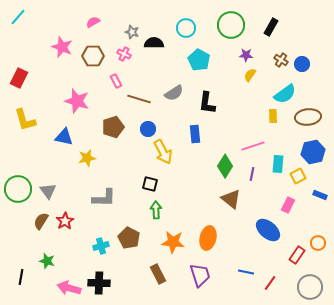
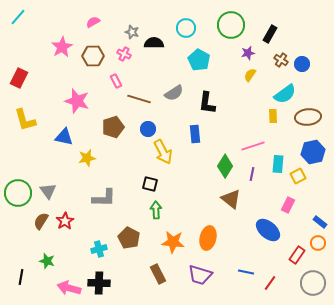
black rectangle at (271, 27): moved 1 px left, 7 px down
pink star at (62, 47): rotated 20 degrees clockwise
purple star at (246, 55): moved 2 px right, 2 px up; rotated 16 degrees counterclockwise
green circle at (18, 189): moved 4 px down
blue rectangle at (320, 195): moved 27 px down; rotated 16 degrees clockwise
cyan cross at (101, 246): moved 2 px left, 3 px down
purple trapezoid at (200, 275): rotated 125 degrees clockwise
gray circle at (310, 287): moved 3 px right, 4 px up
